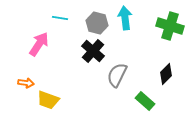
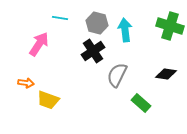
cyan arrow: moved 12 px down
black cross: rotated 15 degrees clockwise
black diamond: rotated 55 degrees clockwise
green rectangle: moved 4 px left, 2 px down
